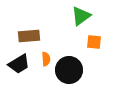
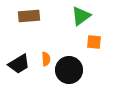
brown rectangle: moved 20 px up
